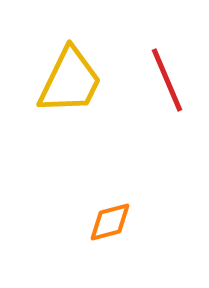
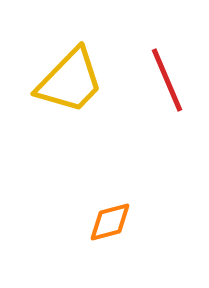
yellow trapezoid: rotated 18 degrees clockwise
